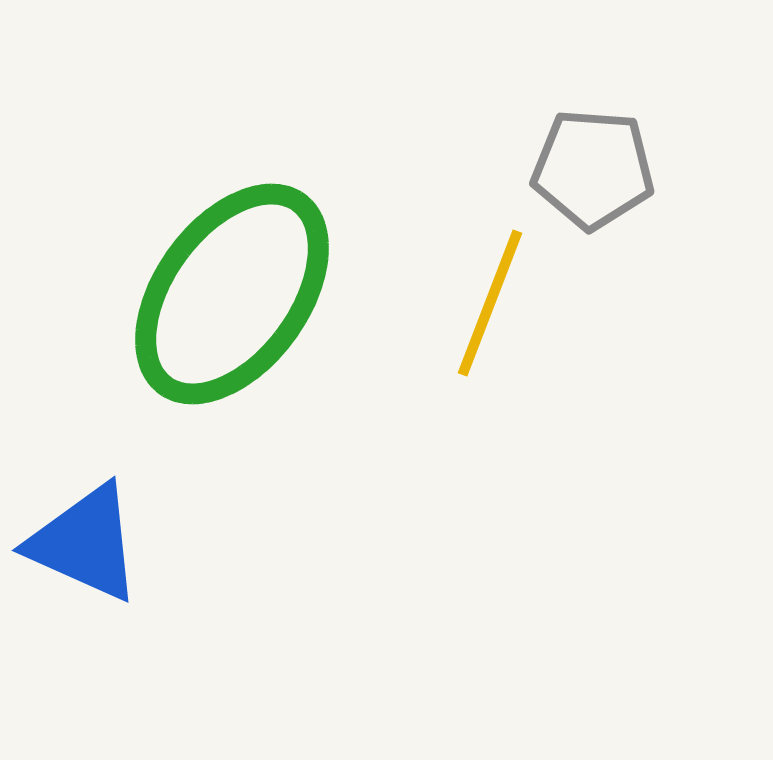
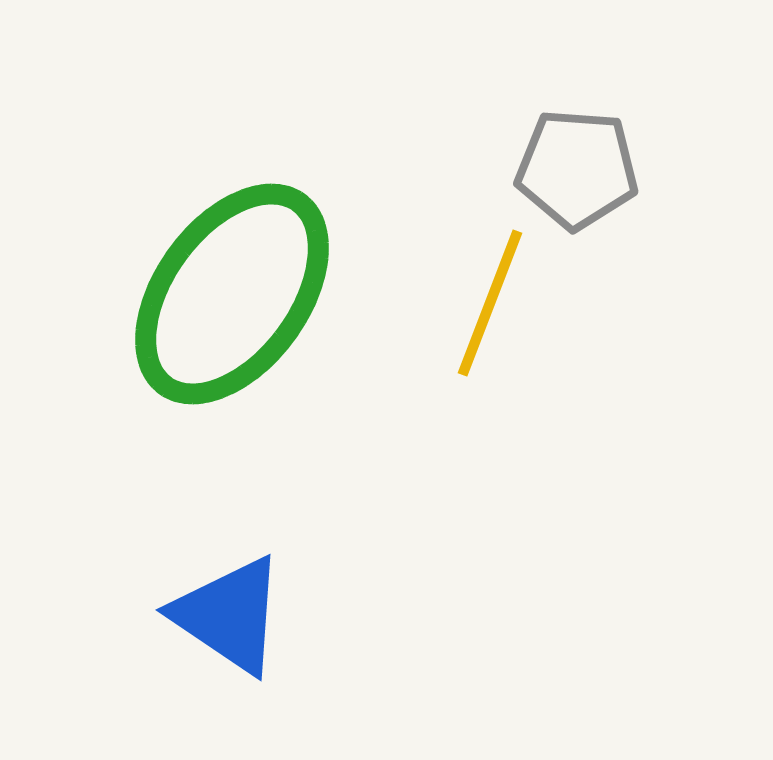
gray pentagon: moved 16 px left
blue triangle: moved 144 px right, 72 px down; rotated 10 degrees clockwise
